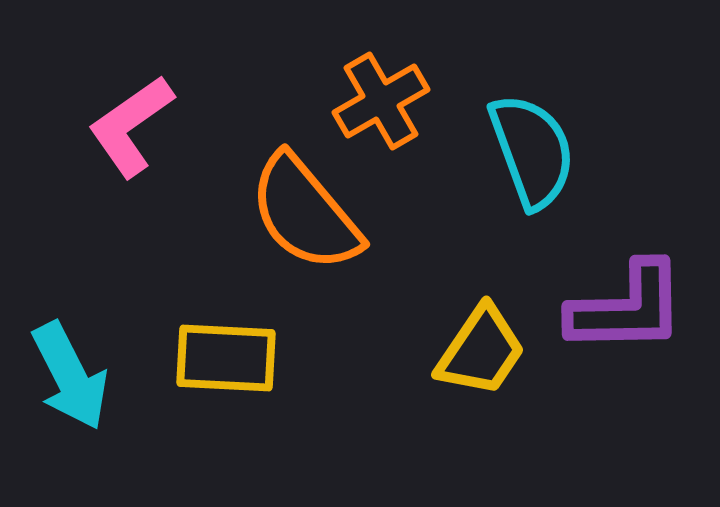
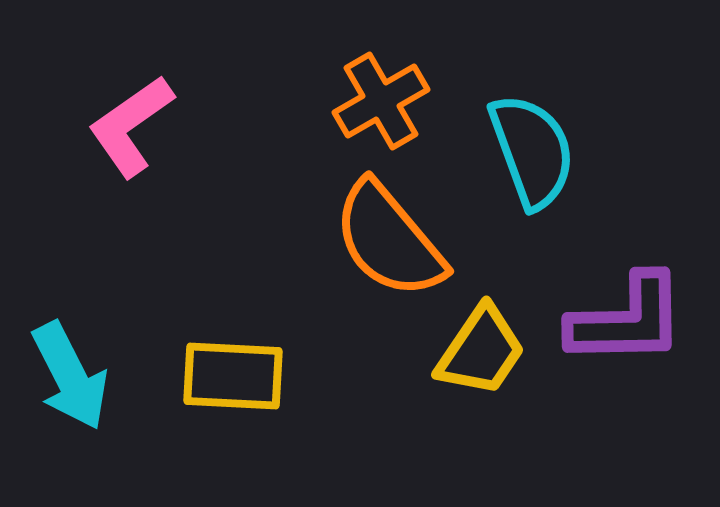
orange semicircle: moved 84 px right, 27 px down
purple L-shape: moved 12 px down
yellow rectangle: moved 7 px right, 18 px down
